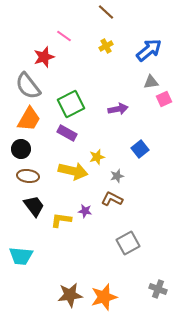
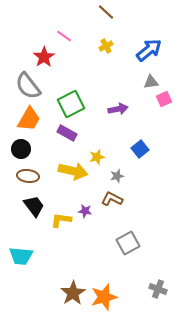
red star: rotated 15 degrees counterclockwise
brown star: moved 3 px right, 2 px up; rotated 25 degrees counterclockwise
